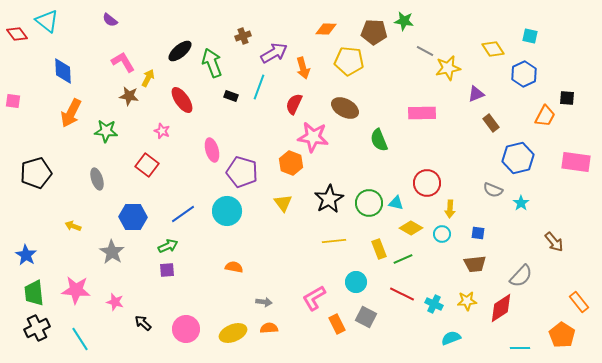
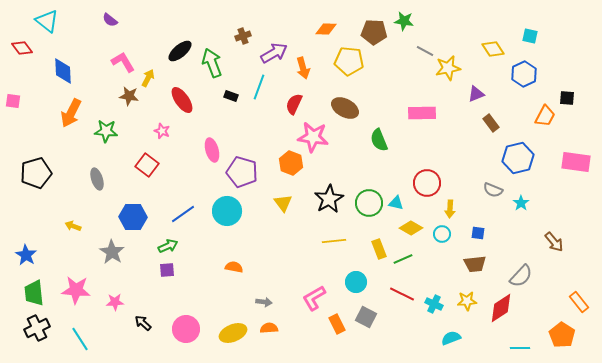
red diamond at (17, 34): moved 5 px right, 14 px down
pink star at (115, 302): rotated 18 degrees counterclockwise
